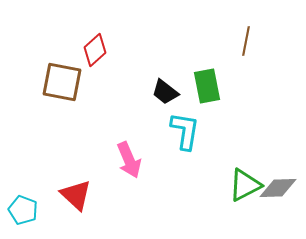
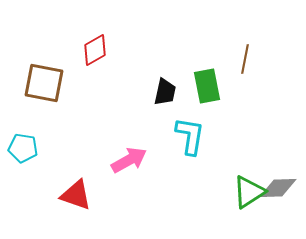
brown line: moved 1 px left, 18 px down
red diamond: rotated 12 degrees clockwise
brown square: moved 18 px left, 1 px down
black trapezoid: rotated 116 degrees counterclockwise
cyan L-shape: moved 5 px right, 5 px down
pink arrow: rotated 96 degrees counterclockwise
green triangle: moved 4 px right, 7 px down; rotated 6 degrees counterclockwise
red triangle: rotated 24 degrees counterclockwise
cyan pentagon: moved 62 px up; rotated 12 degrees counterclockwise
